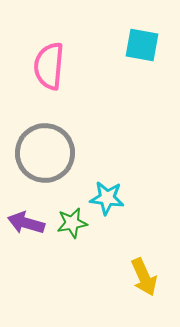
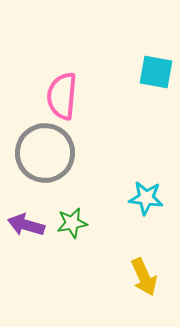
cyan square: moved 14 px right, 27 px down
pink semicircle: moved 13 px right, 30 px down
cyan star: moved 39 px right
purple arrow: moved 2 px down
